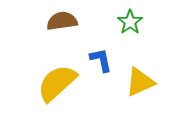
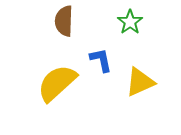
brown semicircle: moved 2 px right; rotated 80 degrees counterclockwise
